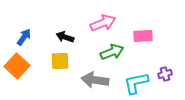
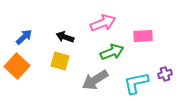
blue arrow: rotated 12 degrees clockwise
yellow square: rotated 18 degrees clockwise
gray arrow: rotated 40 degrees counterclockwise
